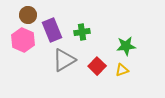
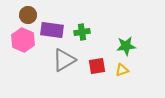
purple rectangle: rotated 60 degrees counterclockwise
red square: rotated 36 degrees clockwise
